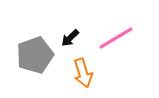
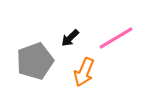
gray pentagon: moved 6 px down
orange arrow: moved 1 px right, 1 px up; rotated 40 degrees clockwise
